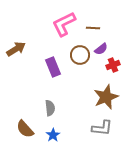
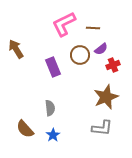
brown arrow: rotated 90 degrees counterclockwise
